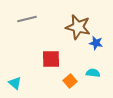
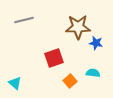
gray line: moved 3 px left, 1 px down
brown star: rotated 15 degrees counterclockwise
red square: moved 3 px right, 1 px up; rotated 18 degrees counterclockwise
